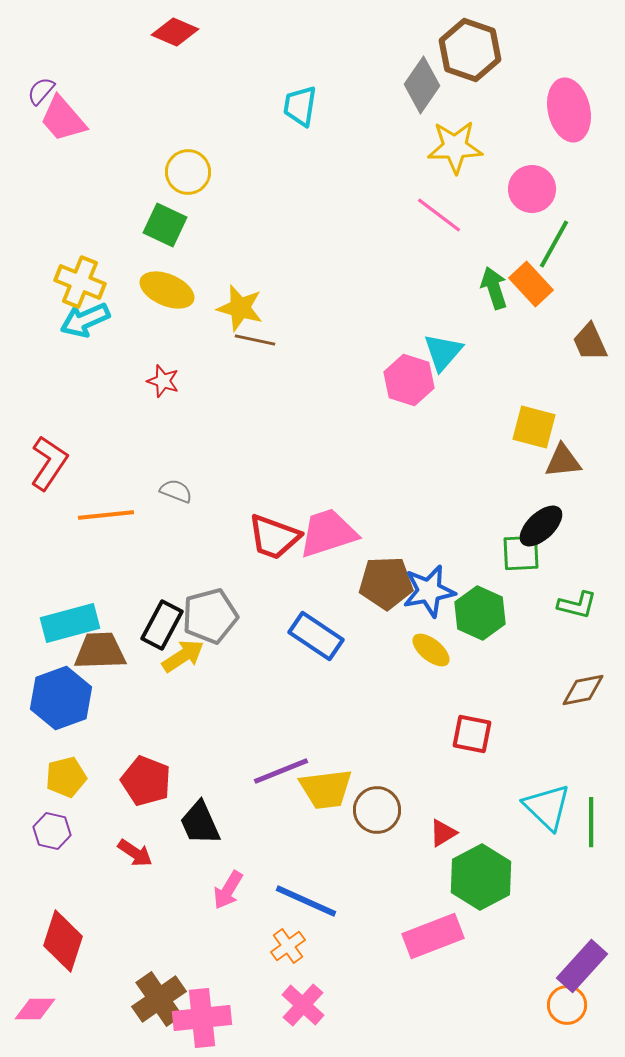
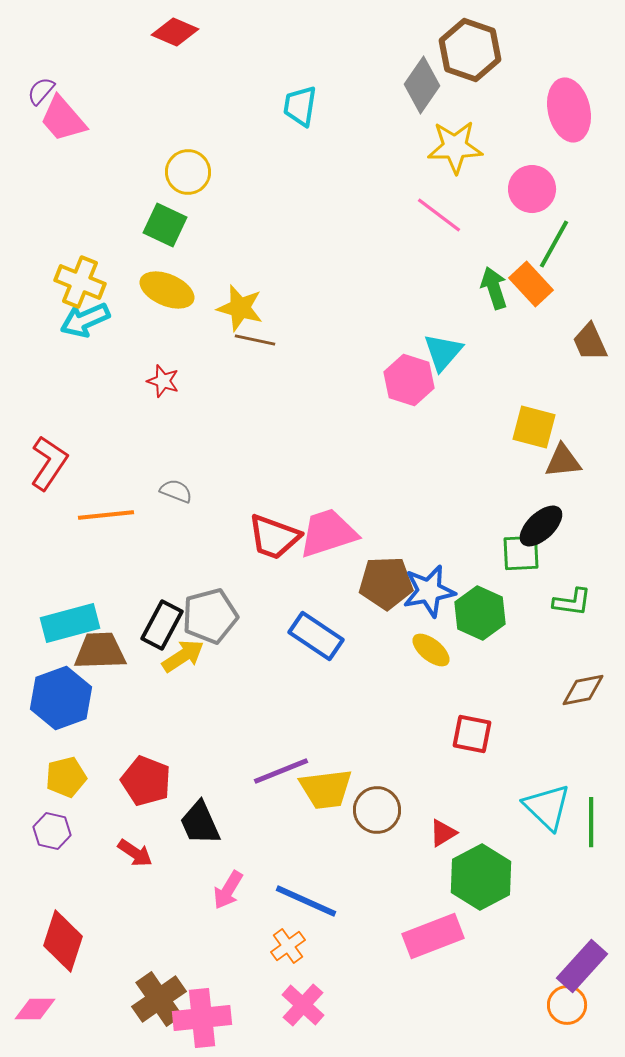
green L-shape at (577, 605): moved 5 px left, 3 px up; rotated 6 degrees counterclockwise
